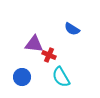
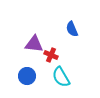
blue semicircle: rotated 35 degrees clockwise
red cross: moved 2 px right
blue circle: moved 5 px right, 1 px up
